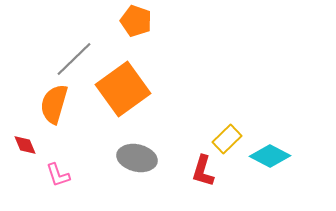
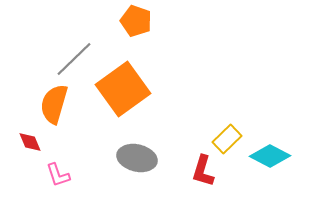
red diamond: moved 5 px right, 3 px up
